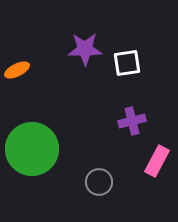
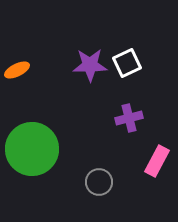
purple star: moved 5 px right, 16 px down
white square: rotated 16 degrees counterclockwise
purple cross: moved 3 px left, 3 px up
